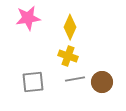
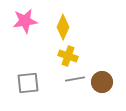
pink star: moved 3 px left, 3 px down
yellow diamond: moved 7 px left
gray square: moved 5 px left, 1 px down
